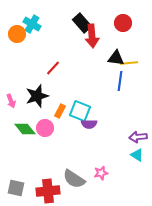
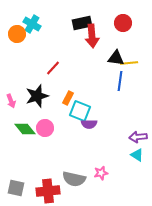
black rectangle: rotated 60 degrees counterclockwise
orange rectangle: moved 8 px right, 13 px up
gray semicircle: rotated 20 degrees counterclockwise
